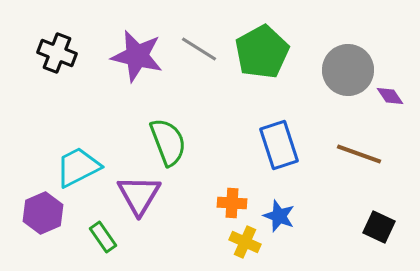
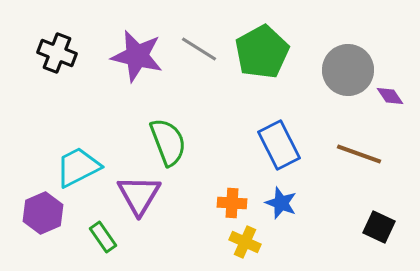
blue rectangle: rotated 9 degrees counterclockwise
blue star: moved 2 px right, 13 px up
